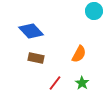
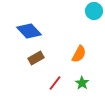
blue diamond: moved 2 px left
brown rectangle: rotated 42 degrees counterclockwise
